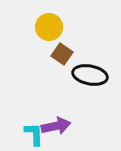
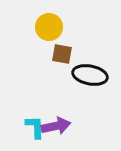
brown square: rotated 25 degrees counterclockwise
cyan L-shape: moved 1 px right, 7 px up
